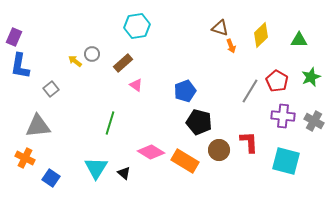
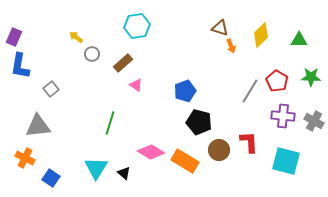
yellow arrow: moved 1 px right, 24 px up
green star: rotated 24 degrees clockwise
